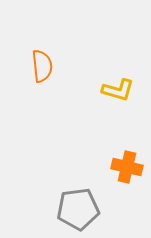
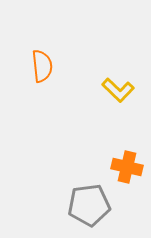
yellow L-shape: rotated 28 degrees clockwise
gray pentagon: moved 11 px right, 4 px up
